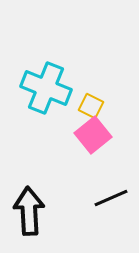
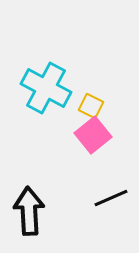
cyan cross: rotated 6 degrees clockwise
